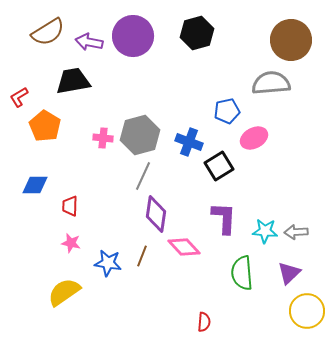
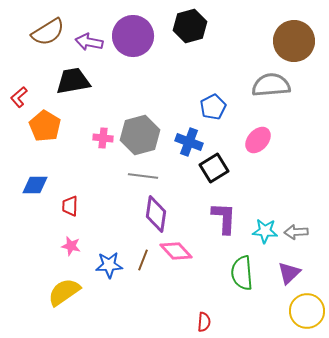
black hexagon: moved 7 px left, 7 px up
brown circle: moved 3 px right, 1 px down
gray semicircle: moved 2 px down
red L-shape: rotated 10 degrees counterclockwise
blue pentagon: moved 14 px left, 4 px up; rotated 15 degrees counterclockwise
pink ellipse: moved 4 px right, 2 px down; rotated 20 degrees counterclockwise
black square: moved 5 px left, 2 px down
gray line: rotated 72 degrees clockwise
pink star: moved 3 px down
pink diamond: moved 8 px left, 4 px down
brown line: moved 1 px right, 4 px down
blue star: moved 1 px right, 2 px down; rotated 12 degrees counterclockwise
